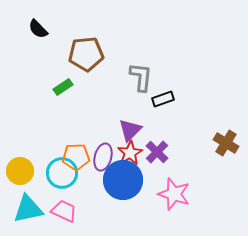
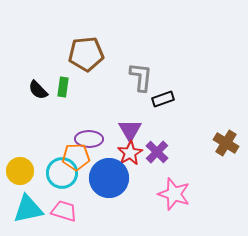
black semicircle: moved 61 px down
green rectangle: rotated 48 degrees counterclockwise
purple triangle: rotated 15 degrees counterclockwise
purple ellipse: moved 14 px left, 18 px up; rotated 76 degrees clockwise
blue circle: moved 14 px left, 2 px up
pink trapezoid: rotated 8 degrees counterclockwise
